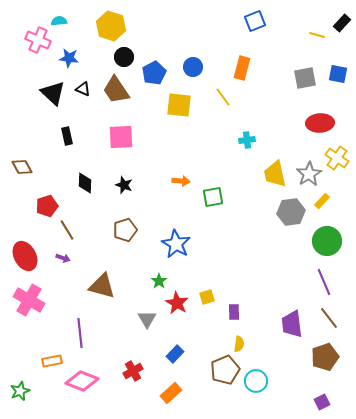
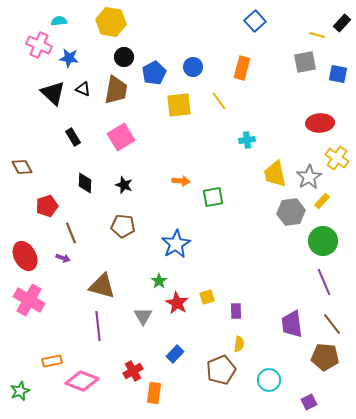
blue square at (255, 21): rotated 20 degrees counterclockwise
yellow hexagon at (111, 26): moved 4 px up; rotated 8 degrees counterclockwise
pink cross at (38, 40): moved 1 px right, 5 px down
gray square at (305, 78): moved 16 px up
brown trapezoid at (116, 90): rotated 136 degrees counterclockwise
yellow line at (223, 97): moved 4 px left, 4 px down
yellow square at (179, 105): rotated 12 degrees counterclockwise
black rectangle at (67, 136): moved 6 px right, 1 px down; rotated 18 degrees counterclockwise
pink square at (121, 137): rotated 28 degrees counterclockwise
gray star at (309, 174): moved 3 px down
brown line at (67, 230): moved 4 px right, 3 px down; rotated 10 degrees clockwise
brown pentagon at (125, 230): moved 2 px left, 4 px up; rotated 25 degrees clockwise
green circle at (327, 241): moved 4 px left
blue star at (176, 244): rotated 12 degrees clockwise
purple rectangle at (234, 312): moved 2 px right, 1 px up
brown line at (329, 318): moved 3 px right, 6 px down
gray triangle at (147, 319): moved 4 px left, 3 px up
purple line at (80, 333): moved 18 px right, 7 px up
brown pentagon at (325, 357): rotated 24 degrees clockwise
brown pentagon at (225, 370): moved 4 px left
cyan circle at (256, 381): moved 13 px right, 1 px up
orange rectangle at (171, 393): moved 17 px left; rotated 40 degrees counterclockwise
purple square at (322, 402): moved 13 px left
